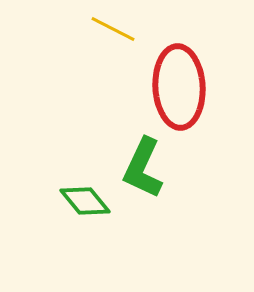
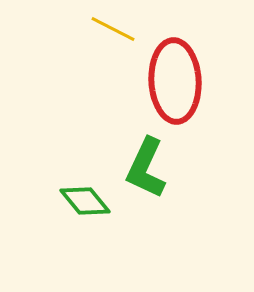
red ellipse: moved 4 px left, 6 px up
green L-shape: moved 3 px right
